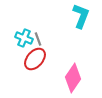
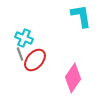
cyan L-shape: rotated 30 degrees counterclockwise
gray line: moved 18 px left, 15 px down
red ellipse: moved 1 px down
